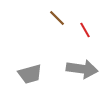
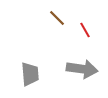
gray trapezoid: rotated 80 degrees counterclockwise
